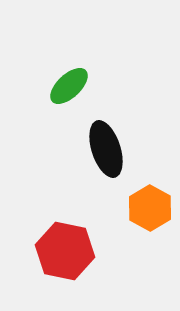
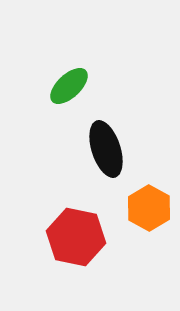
orange hexagon: moved 1 px left
red hexagon: moved 11 px right, 14 px up
